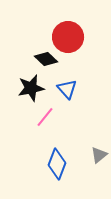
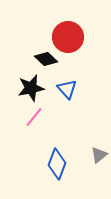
pink line: moved 11 px left
